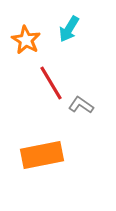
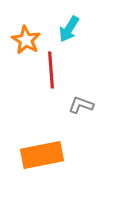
red line: moved 13 px up; rotated 27 degrees clockwise
gray L-shape: rotated 15 degrees counterclockwise
